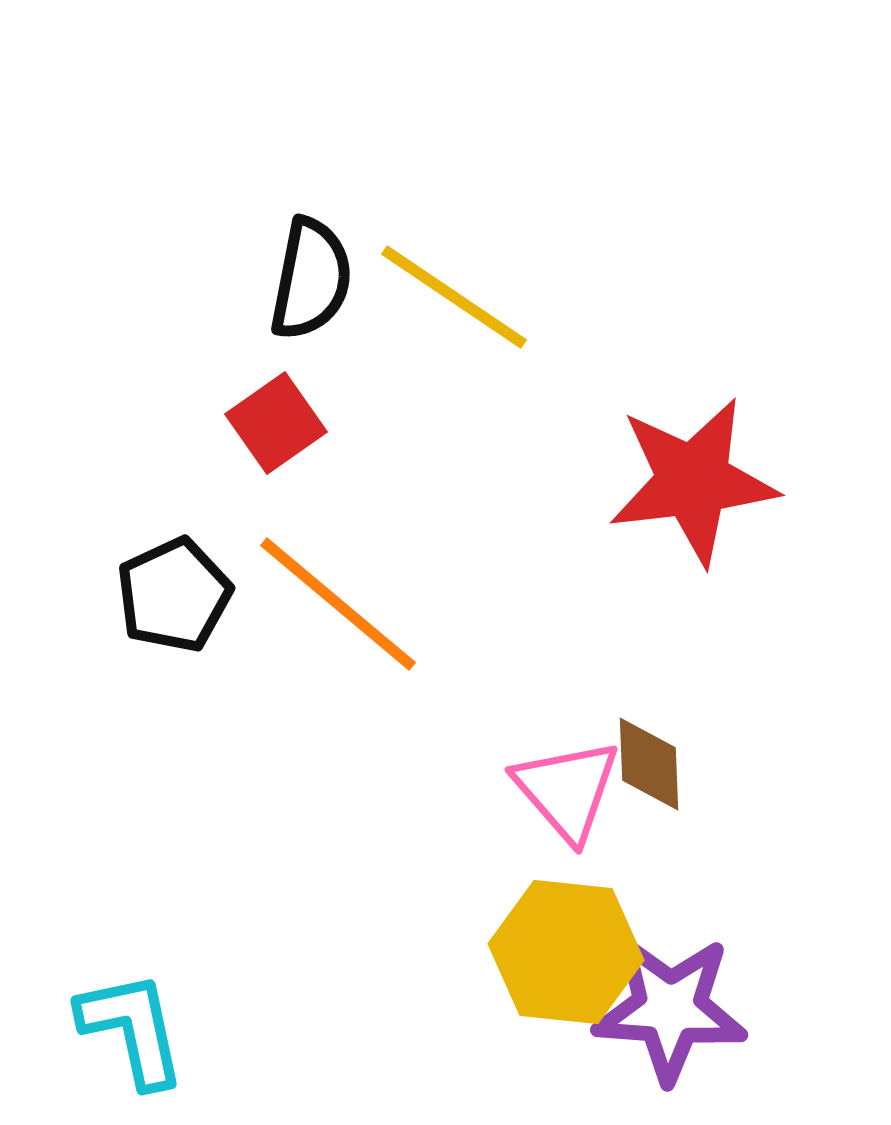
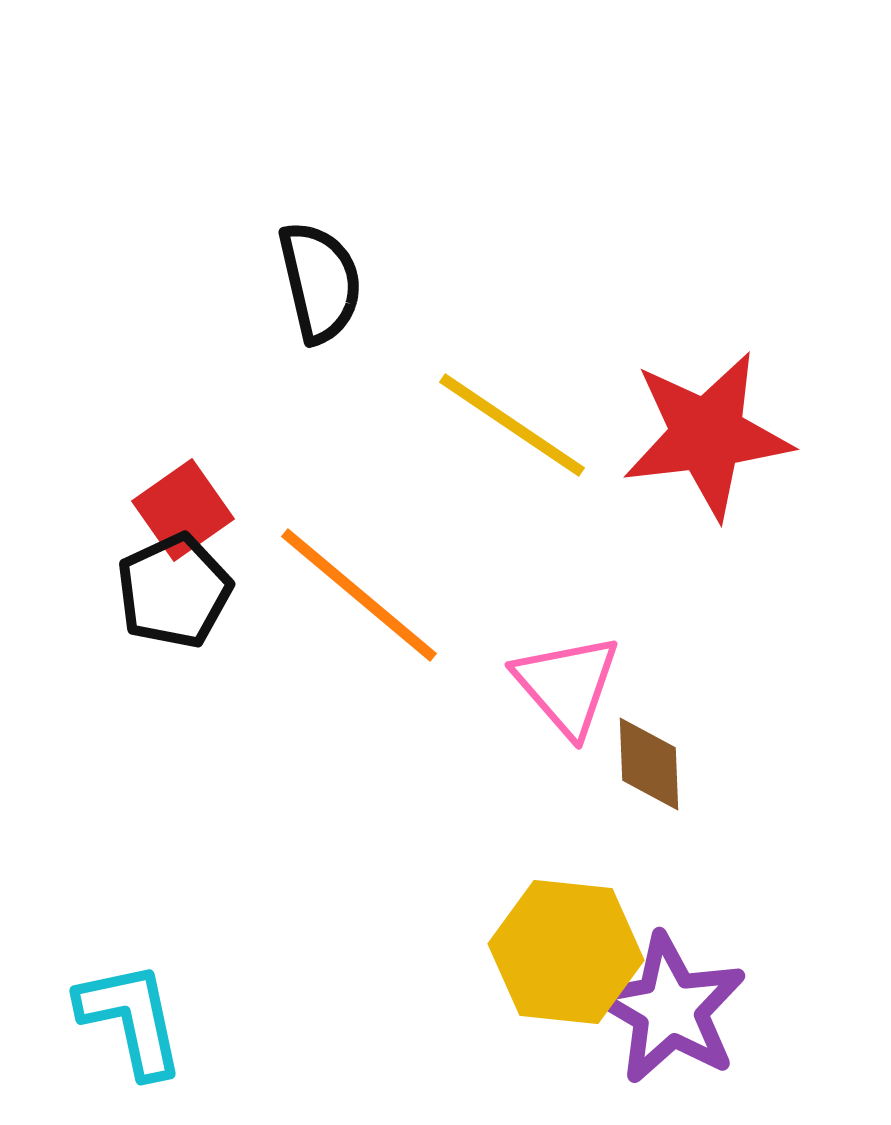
black semicircle: moved 9 px right, 3 px down; rotated 24 degrees counterclockwise
yellow line: moved 58 px right, 128 px down
red square: moved 93 px left, 87 px down
red star: moved 14 px right, 46 px up
black pentagon: moved 4 px up
orange line: moved 21 px right, 9 px up
pink triangle: moved 105 px up
purple star: rotated 26 degrees clockwise
cyan L-shape: moved 1 px left, 10 px up
